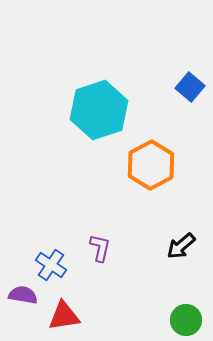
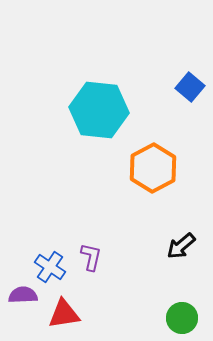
cyan hexagon: rotated 24 degrees clockwise
orange hexagon: moved 2 px right, 3 px down
purple L-shape: moved 9 px left, 9 px down
blue cross: moved 1 px left, 2 px down
purple semicircle: rotated 12 degrees counterclockwise
red triangle: moved 2 px up
green circle: moved 4 px left, 2 px up
